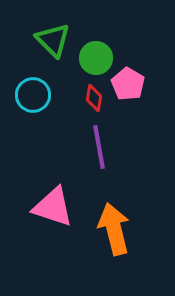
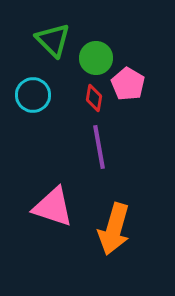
orange arrow: rotated 150 degrees counterclockwise
